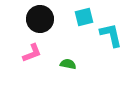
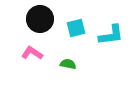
cyan square: moved 8 px left, 11 px down
cyan L-shape: rotated 96 degrees clockwise
pink L-shape: rotated 125 degrees counterclockwise
